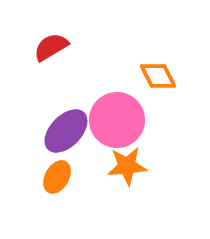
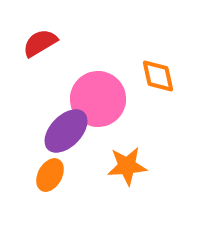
red semicircle: moved 11 px left, 4 px up
orange diamond: rotated 15 degrees clockwise
pink circle: moved 19 px left, 21 px up
orange ellipse: moved 7 px left, 2 px up
